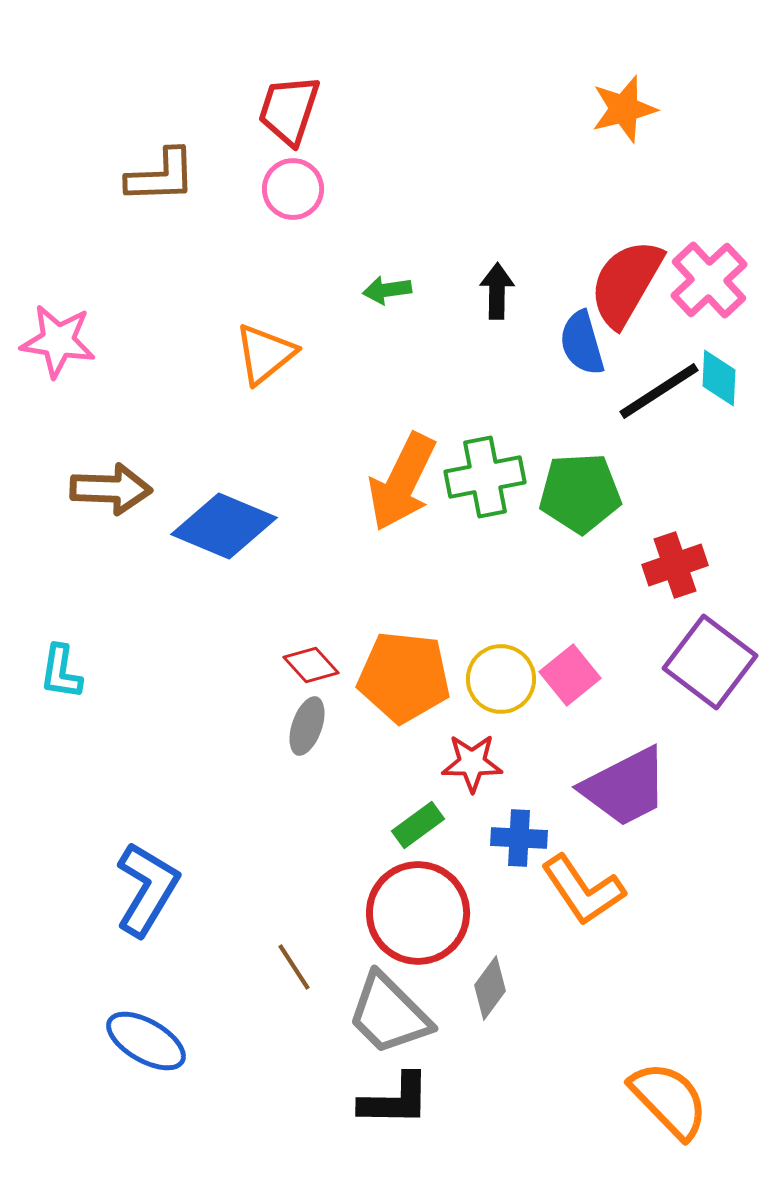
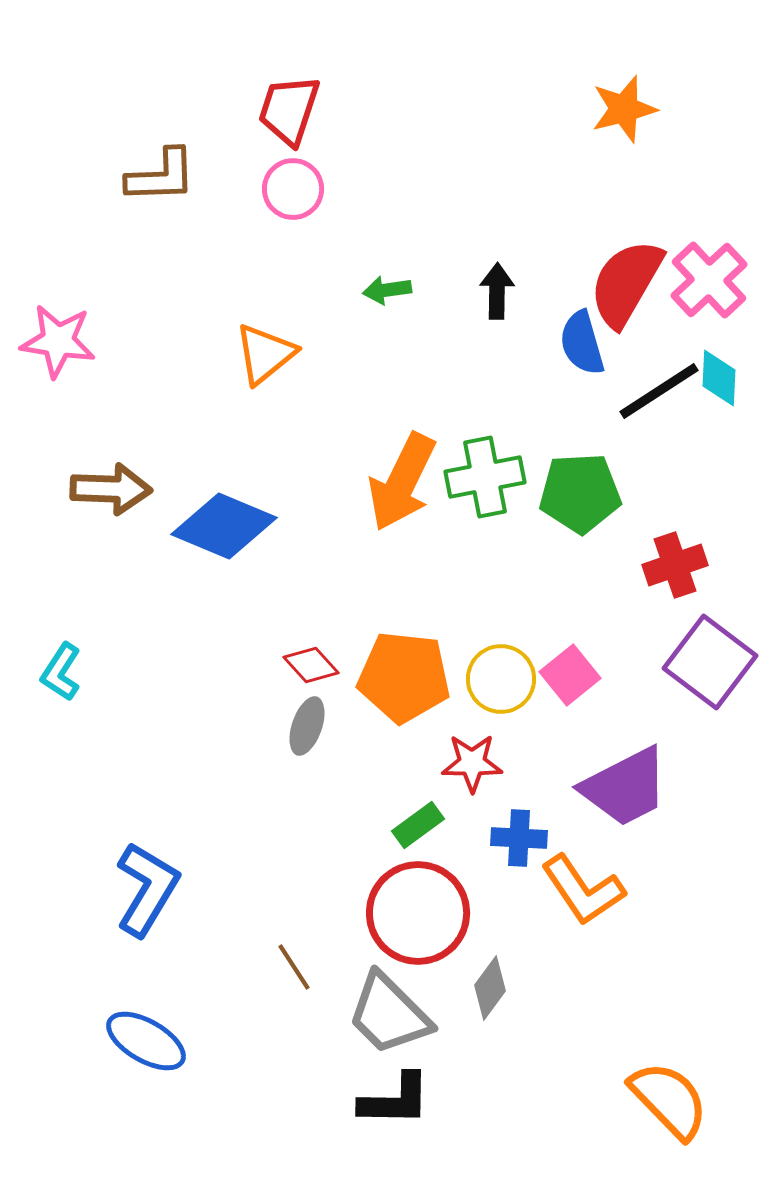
cyan L-shape: rotated 24 degrees clockwise
